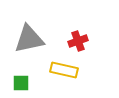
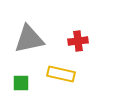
red cross: rotated 12 degrees clockwise
yellow rectangle: moved 3 px left, 4 px down
